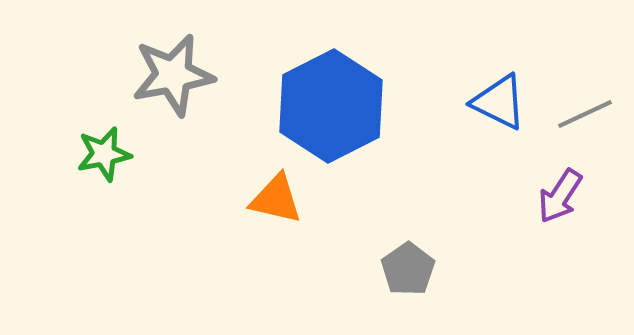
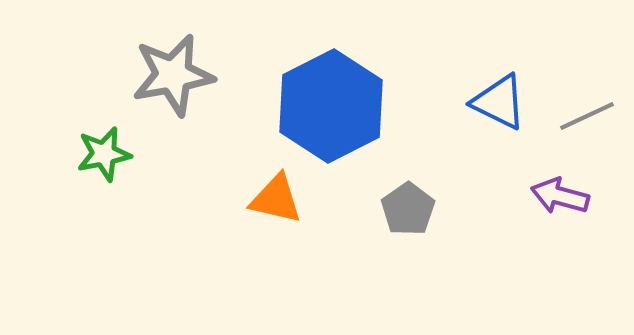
gray line: moved 2 px right, 2 px down
purple arrow: rotated 72 degrees clockwise
gray pentagon: moved 60 px up
